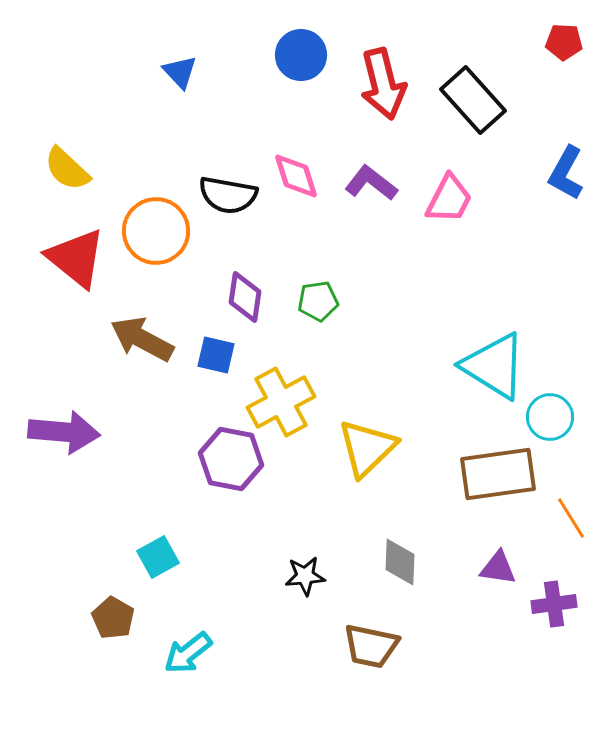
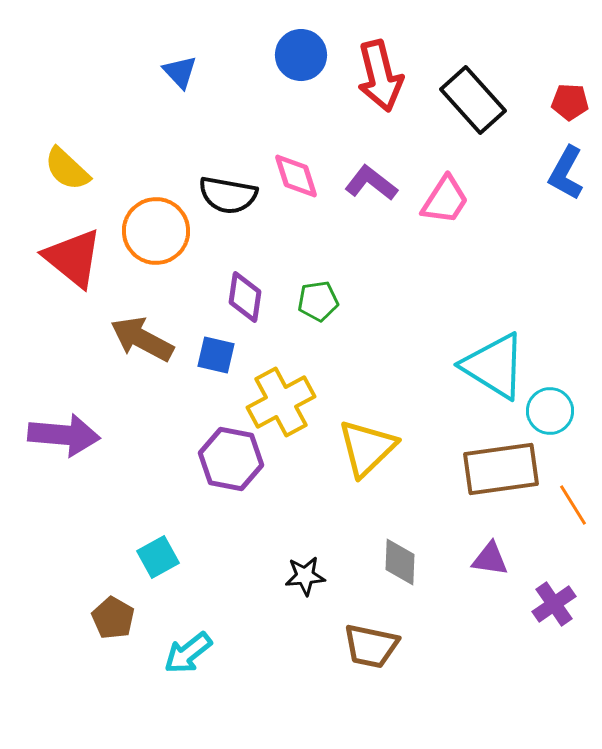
red pentagon: moved 6 px right, 60 px down
red arrow: moved 3 px left, 8 px up
pink trapezoid: moved 4 px left, 1 px down; rotated 6 degrees clockwise
red triangle: moved 3 px left
cyan circle: moved 6 px up
purple arrow: moved 3 px down
brown rectangle: moved 3 px right, 5 px up
orange line: moved 2 px right, 13 px up
purple triangle: moved 8 px left, 9 px up
purple cross: rotated 27 degrees counterclockwise
